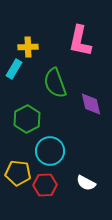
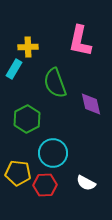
cyan circle: moved 3 px right, 2 px down
